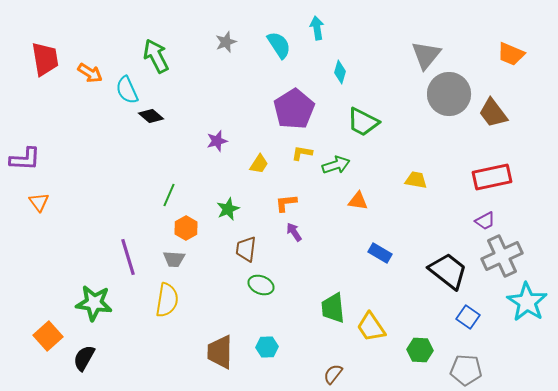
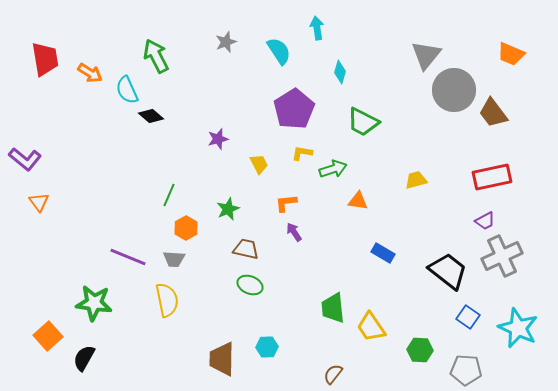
cyan semicircle at (279, 45): moved 6 px down
gray circle at (449, 94): moved 5 px right, 4 px up
purple star at (217, 141): moved 1 px right, 2 px up
purple L-shape at (25, 159): rotated 36 degrees clockwise
yellow trapezoid at (259, 164): rotated 60 degrees counterclockwise
green arrow at (336, 165): moved 3 px left, 4 px down
yellow trapezoid at (416, 180): rotated 25 degrees counterclockwise
brown trapezoid at (246, 249): rotated 96 degrees clockwise
blue rectangle at (380, 253): moved 3 px right
purple line at (128, 257): rotated 51 degrees counterclockwise
green ellipse at (261, 285): moved 11 px left
yellow semicircle at (167, 300): rotated 20 degrees counterclockwise
cyan star at (527, 302): moved 9 px left, 26 px down; rotated 9 degrees counterclockwise
brown trapezoid at (220, 352): moved 2 px right, 7 px down
